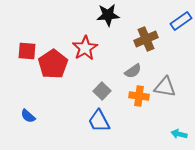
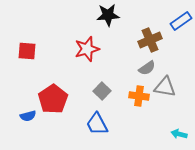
brown cross: moved 4 px right, 1 px down
red star: moved 2 px right, 1 px down; rotated 15 degrees clockwise
red pentagon: moved 35 px down
gray semicircle: moved 14 px right, 3 px up
blue semicircle: rotated 56 degrees counterclockwise
blue trapezoid: moved 2 px left, 3 px down
